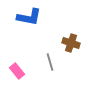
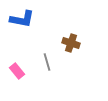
blue L-shape: moved 7 px left, 2 px down
gray line: moved 3 px left
